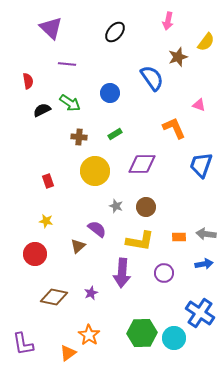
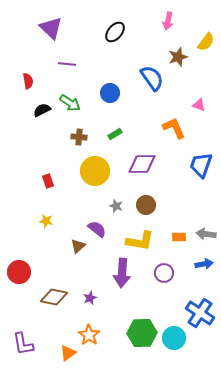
brown circle: moved 2 px up
red circle: moved 16 px left, 18 px down
purple star: moved 1 px left, 5 px down
